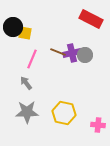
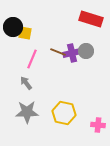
red rectangle: rotated 10 degrees counterclockwise
gray circle: moved 1 px right, 4 px up
